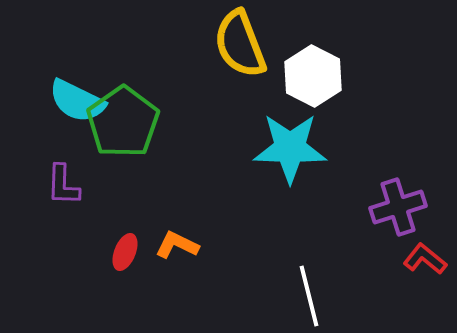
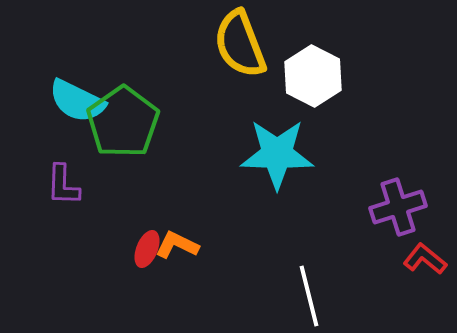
cyan star: moved 13 px left, 6 px down
red ellipse: moved 22 px right, 3 px up
